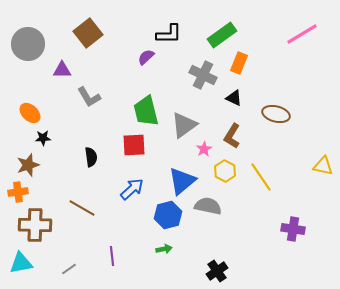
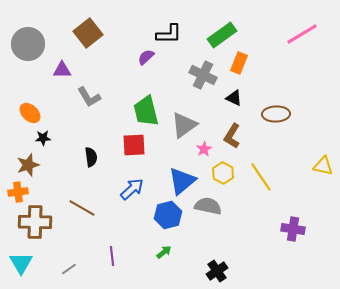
brown ellipse: rotated 16 degrees counterclockwise
yellow hexagon: moved 2 px left, 2 px down
brown cross: moved 3 px up
green arrow: moved 3 px down; rotated 28 degrees counterclockwise
cyan triangle: rotated 50 degrees counterclockwise
